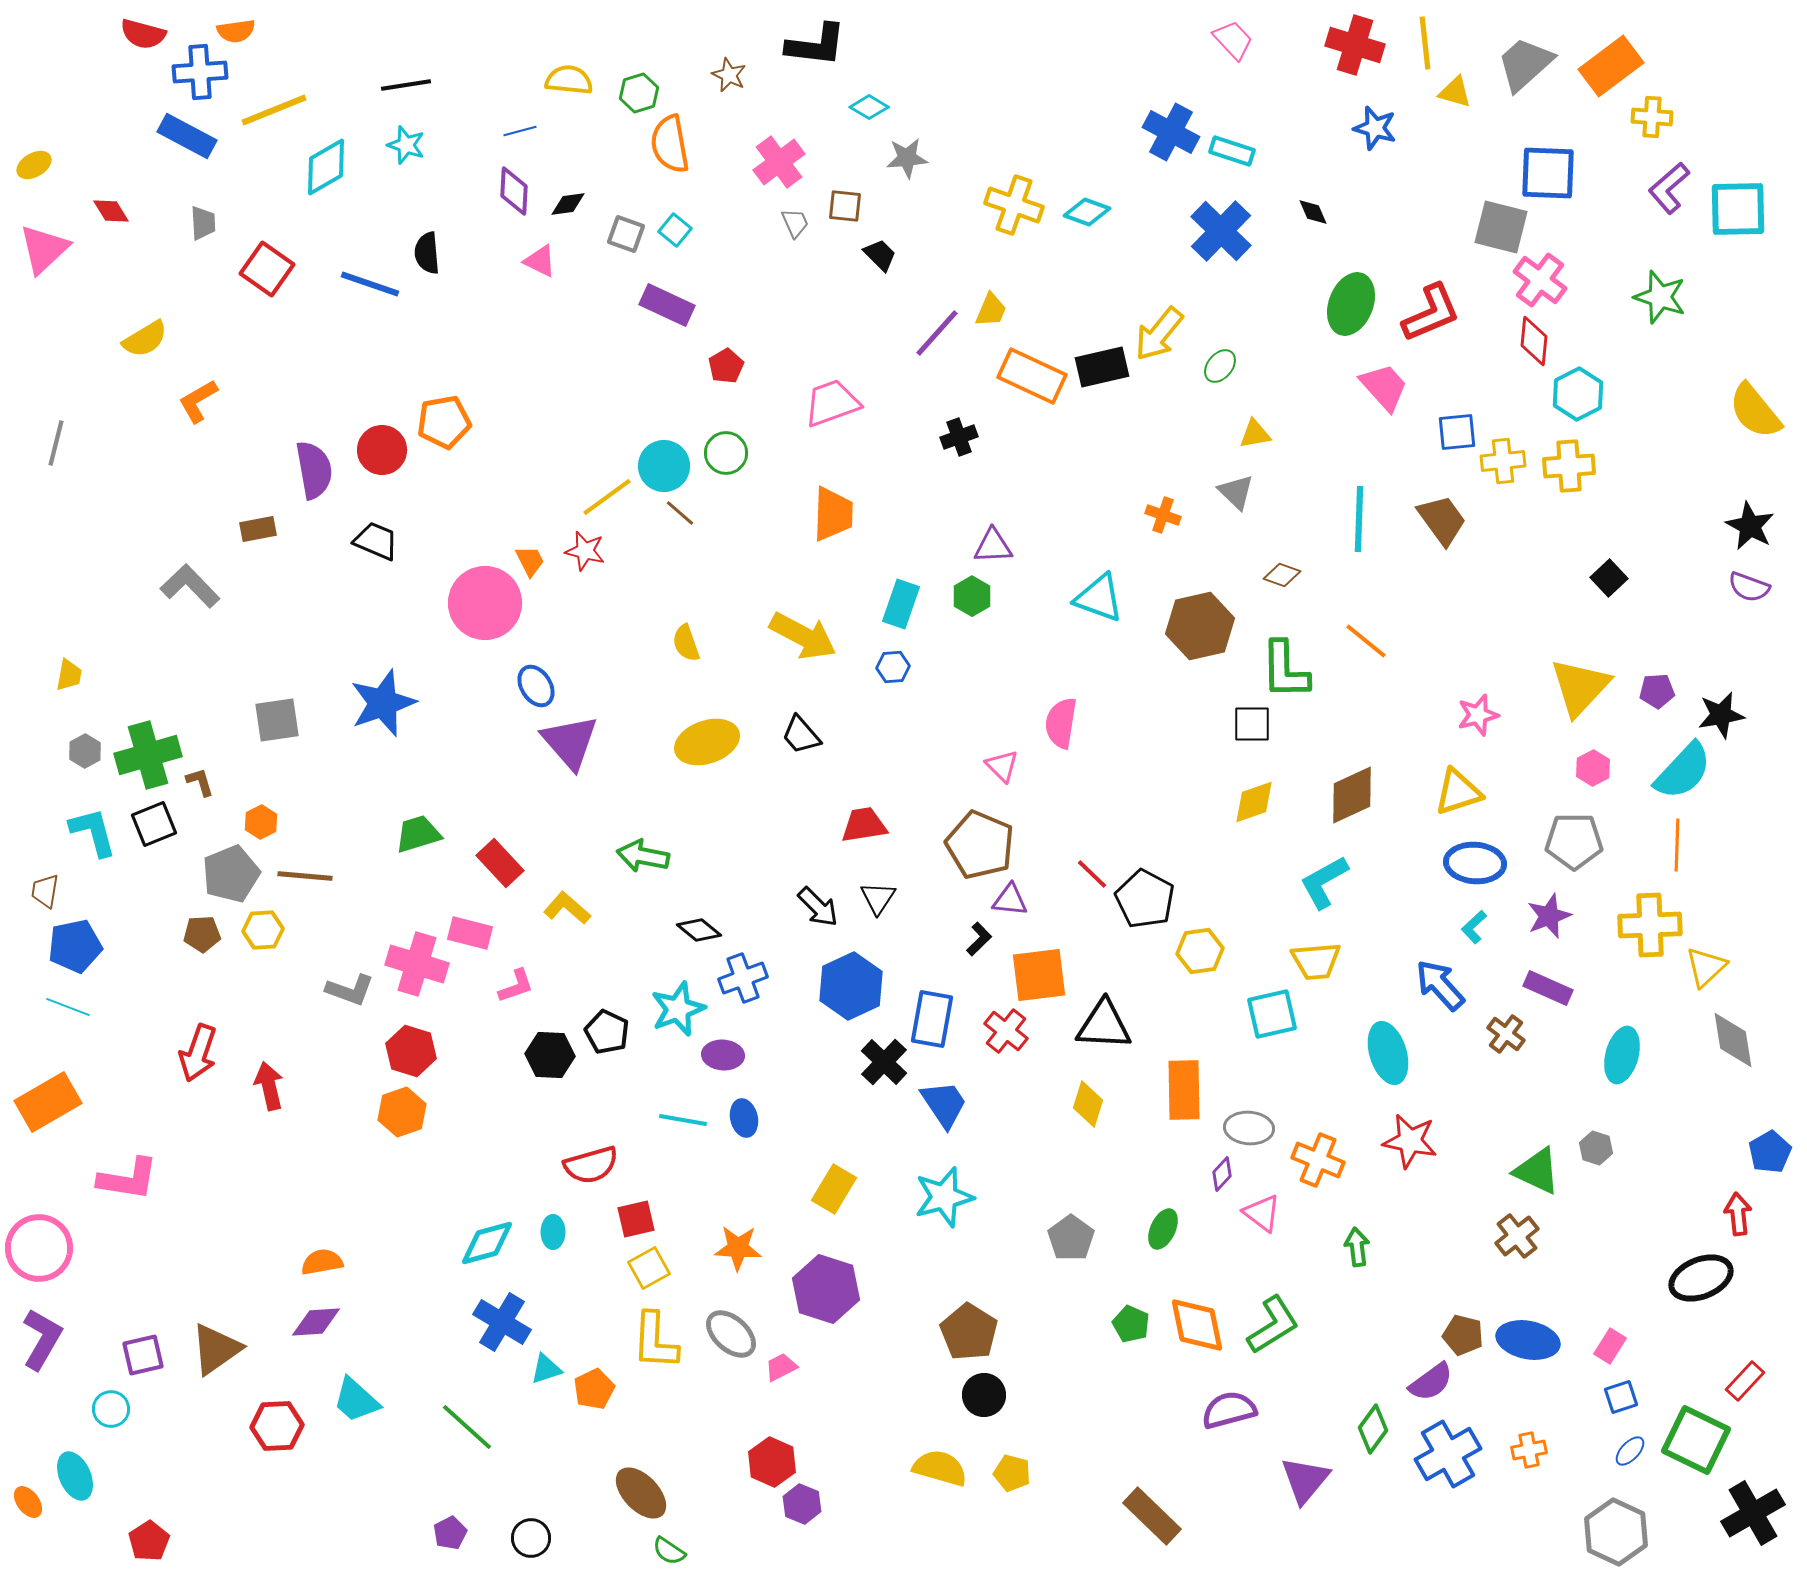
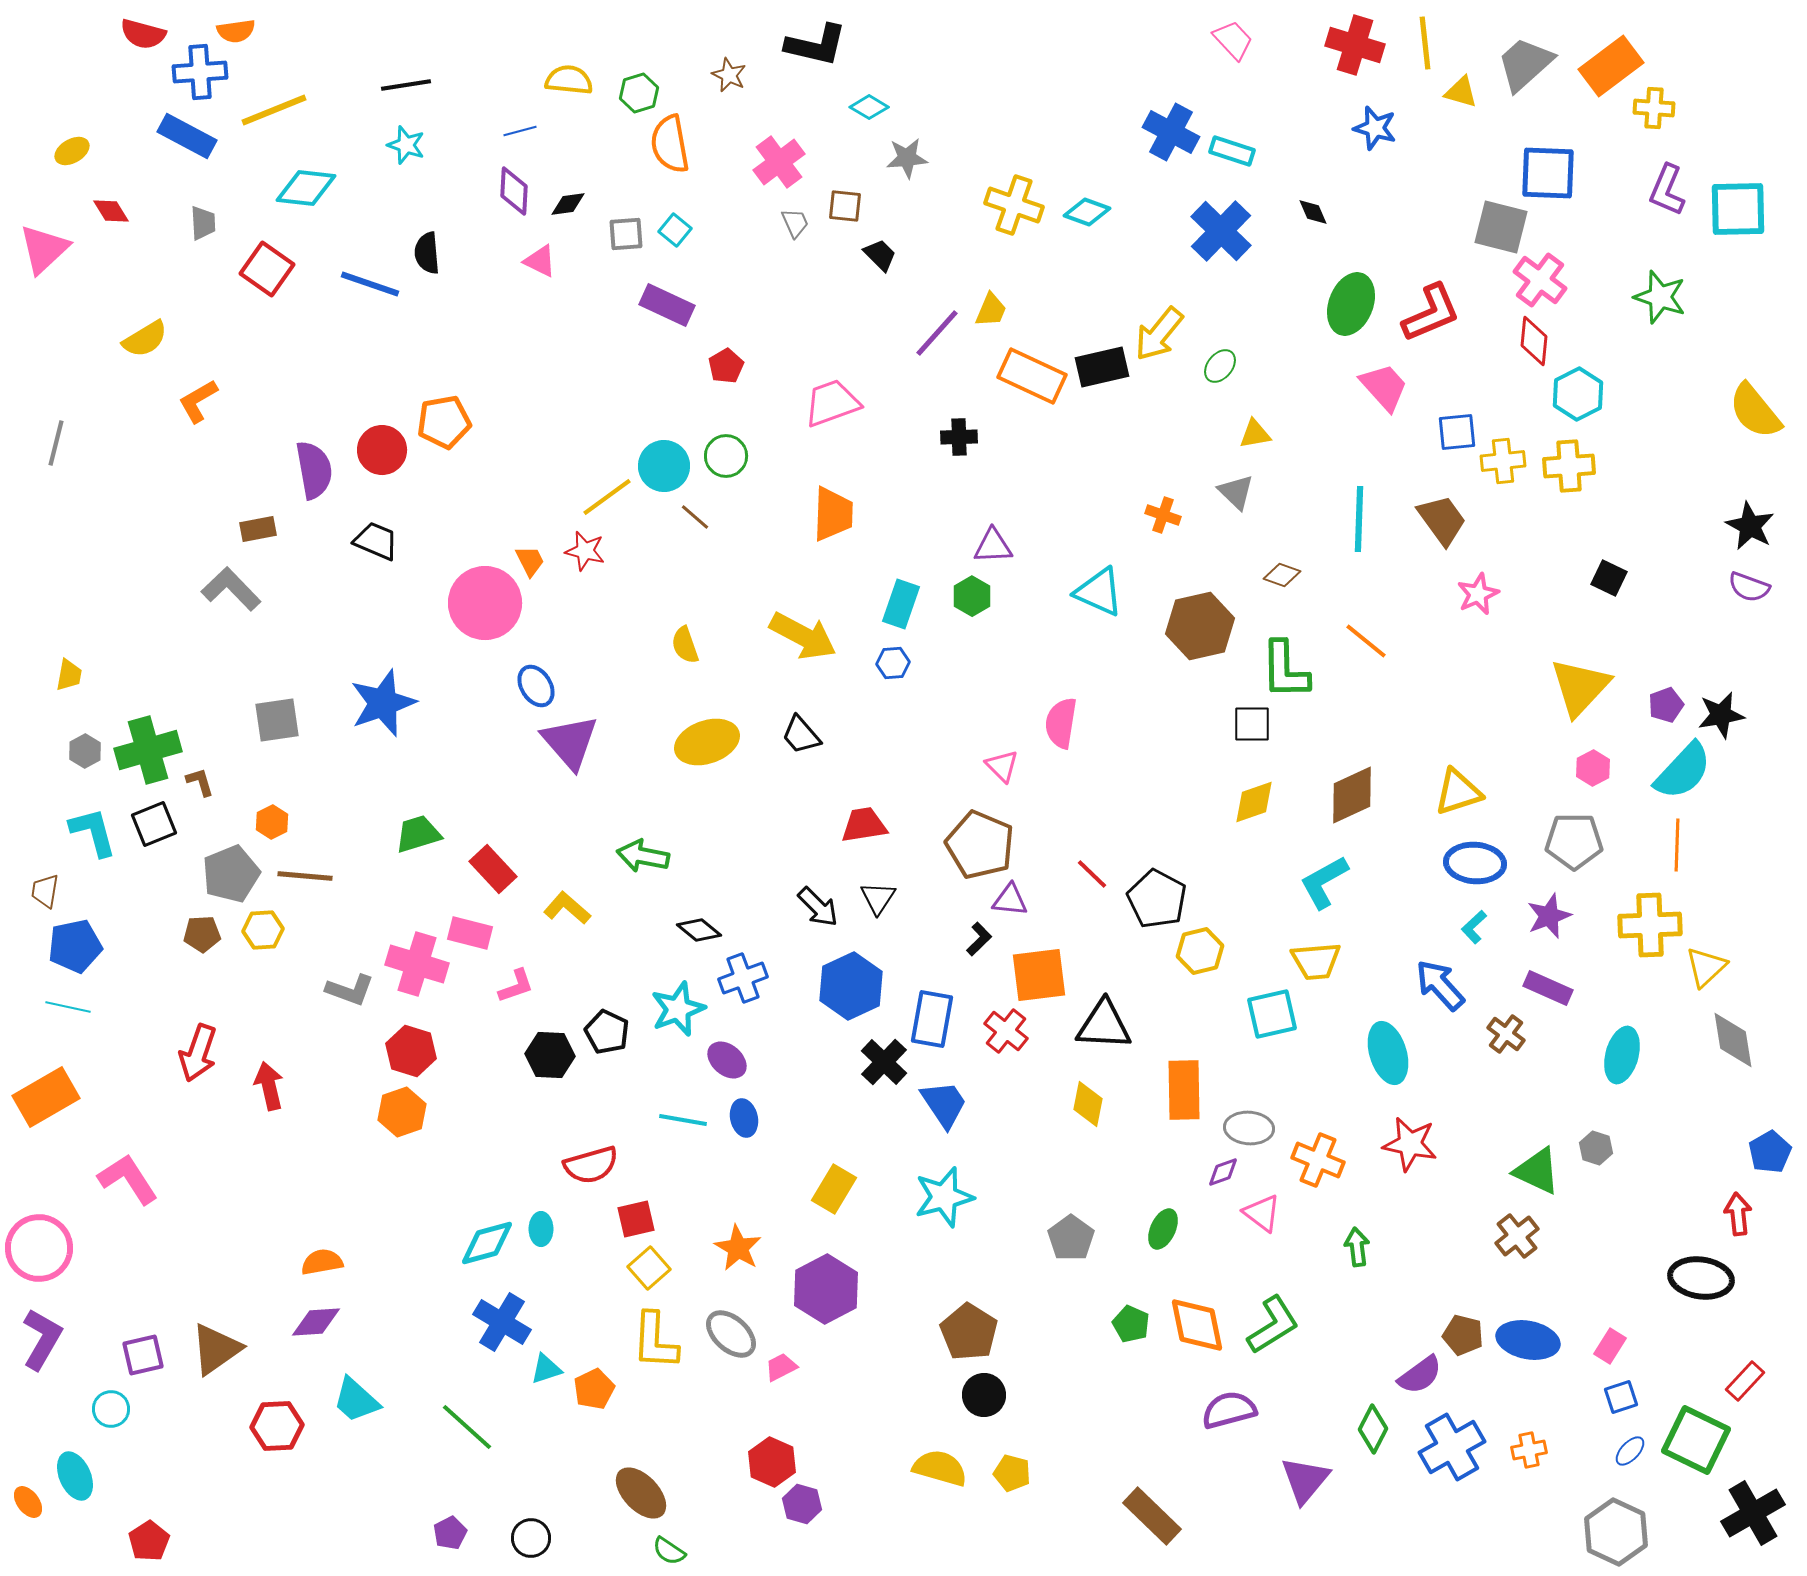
black L-shape at (816, 45): rotated 6 degrees clockwise
yellow triangle at (1455, 92): moved 6 px right
yellow cross at (1652, 117): moved 2 px right, 9 px up
yellow ellipse at (34, 165): moved 38 px right, 14 px up
cyan diamond at (326, 167): moved 20 px left, 21 px down; rotated 36 degrees clockwise
purple L-shape at (1669, 188): moved 2 px left, 2 px down; rotated 26 degrees counterclockwise
gray square at (626, 234): rotated 24 degrees counterclockwise
black cross at (959, 437): rotated 18 degrees clockwise
green circle at (726, 453): moved 3 px down
brown line at (680, 513): moved 15 px right, 4 px down
black square at (1609, 578): rotated 21 degrees counterclockwise
gray L-shape at (190, 586): moved 41 px right, 3 px down
cyan triangle at (1099, 598): moved 6 px up; rotated 4 degrees clockwise
yellow semicircle at (686, 643): moved 1 px left, 2 px down
blue hexagon at (893, 667): moved 4 px up
purple pentagon at (1657, 691): moved 9 px right, 14 px down; rotated 16 degrees counterclockwise
pink star at (1478, 715): moved 121 px up; rotated 9 degrees counterclockwise
green cross at (148, 755): moved 5 px up
orange hexagon at (261, 822): moved 11 px right
red rectangle at (500, 863): moved 7 px left, 6 px down
black pentagon at (1145, 899): moved 12 px right
yellow hexagon at (1200, 951): rotated 6 degrees counterclockwise
cyan line at (68, 1007): rotated 9 degrees counterclockwise
purple ellipse at (723, 1055): moved 4 px right, 5 px down; rotated 36 degrees clockwise
orange rectangle at (48, 1102): moved 2 px left, 5 px up
yellow diamond at (1088, 1104): rotated 6 degrees counterclockwise
red star at (1410, 1141): moved 3 px down
purple diamond at (1222, 1174): moved 1 px right, 2 px up; rotated 28 degrees clockwise
pink L-shape at (128, 1179): rotated 132 degrees counterclockwise
cyan ellipse at (553, 1232): moved 12 px left, 3 px up
orange star at (738, 1248): rotated 27 degrees clockwise
yellow square at (649, 1268): rotated 12 degrees counterclockwise
black ellipse at (1701, 1278): rotated 30 degrees clockwise
purple hexagon at (826, 1289): rotated 14 degrees clockwise
purple semicircle at (1431, 1382): moved 11 px left, 7 px up
green diamond at (1373, 1429): rotated 9 degrees counterclockwise
blue cross at (1448, 1454): moved 4 px right, 7 px up
purple hexagon at (802, 1504): rotated 6 degrees counterclockwise
